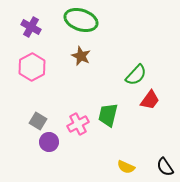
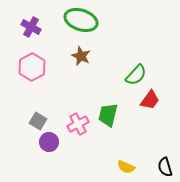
black semicircle: rotated 18 degrees clockwise
